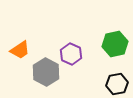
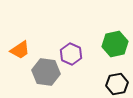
gray hexagon: rotated 20 degrees counterclockwise
